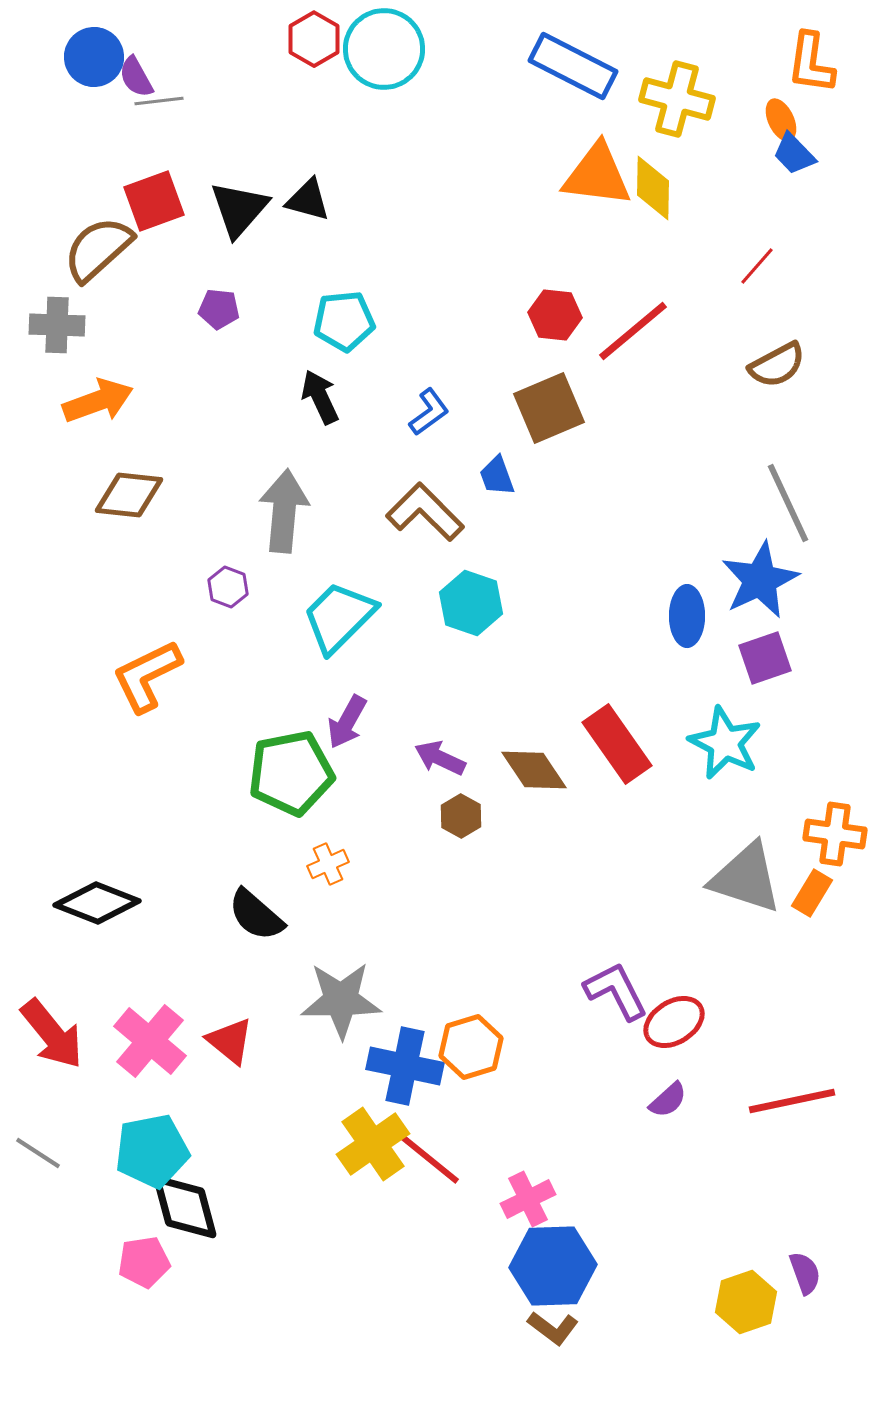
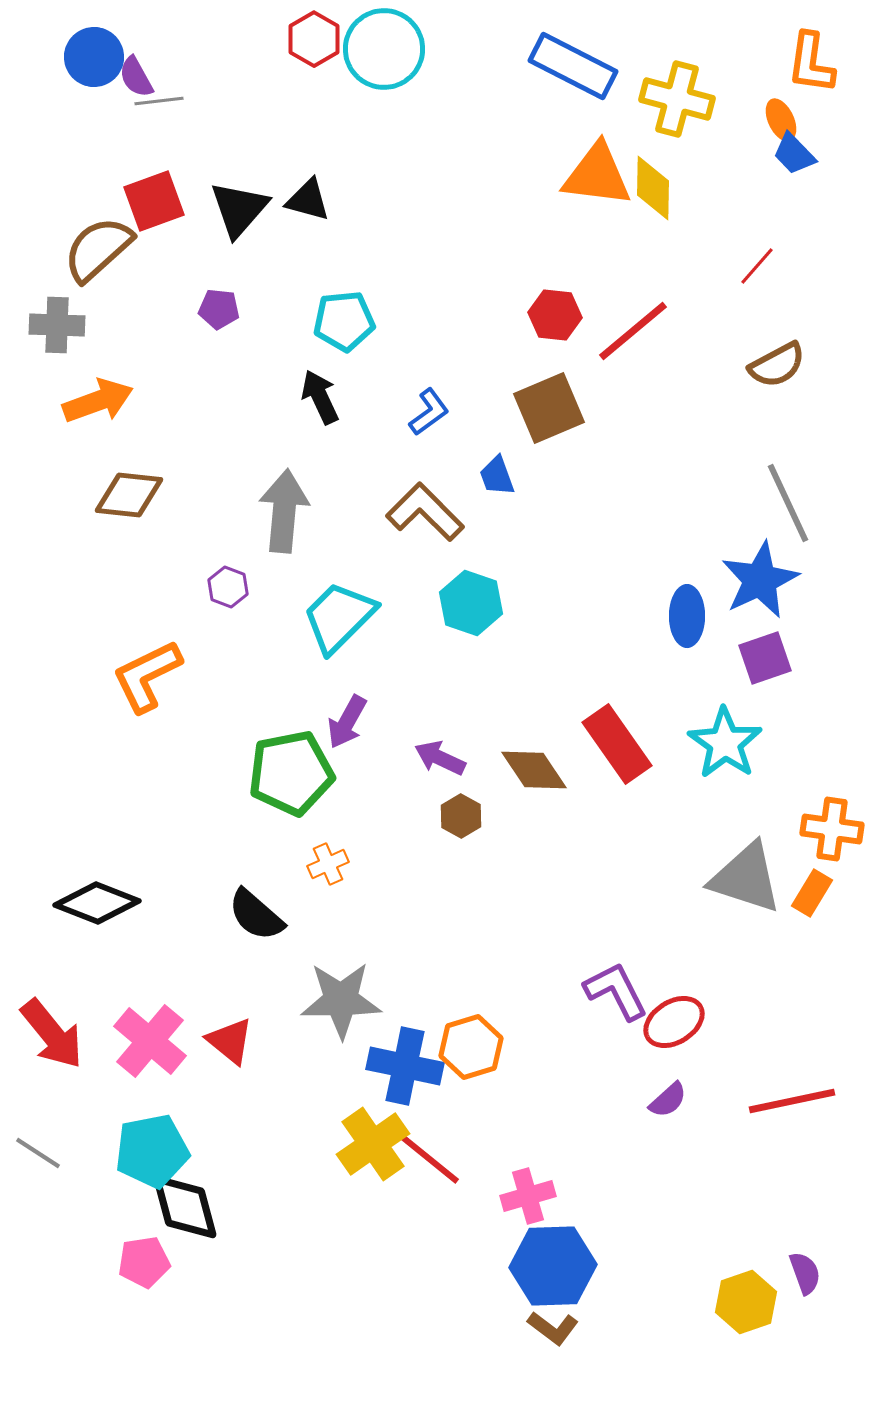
cyan star at (725, 743): rotated 8 degrees clockwise
orange cross at (835, 834): moved 3 px left, 5 px up
pink cross at (528, 1199): moved 3 px up; rotated 10 degrees clockwise
